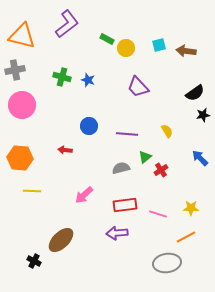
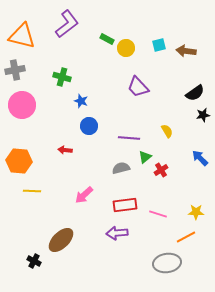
blue star: moved 7 px left, 21 px down
purple line: moved 2 px right, 4 px down
orange hexagon: moved 1 px left, 3 px down
yellow star: moved 5 px right, 4 px down
